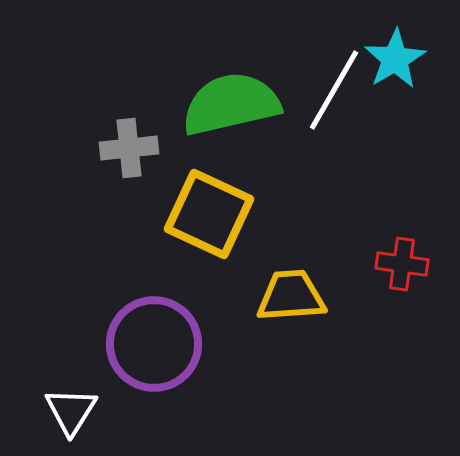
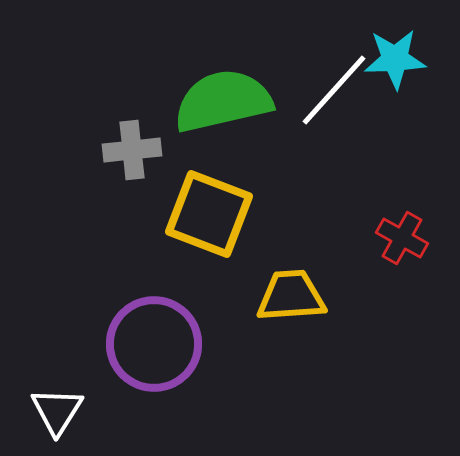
cyan star: rotated 28 degrees clockwise
white line: rotated 12 degrees clockwise
green semicircle: moved 8 px left, 3 px up
gray cross: moved 3 px right, 2 px down
yellow square: rotated 4 degrees counterclockwise
red cross: moved 26 px up; rotated 21 degrees clockwise
white triangle: moved 14 px left
